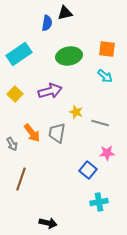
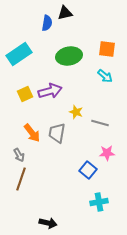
yellow square: moved 10 px right; rotated 21 degrees clockwise
gray arrow: moved 7 px right, 11 px down
